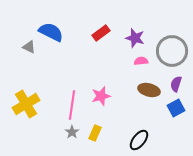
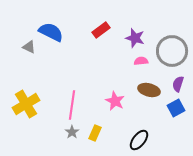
red rectangle: moved 3 px up
purple semicircle: moved 2 px right
pink star: moved 14 px right, 5 px down; rotated 30 degrees counterclockwise
